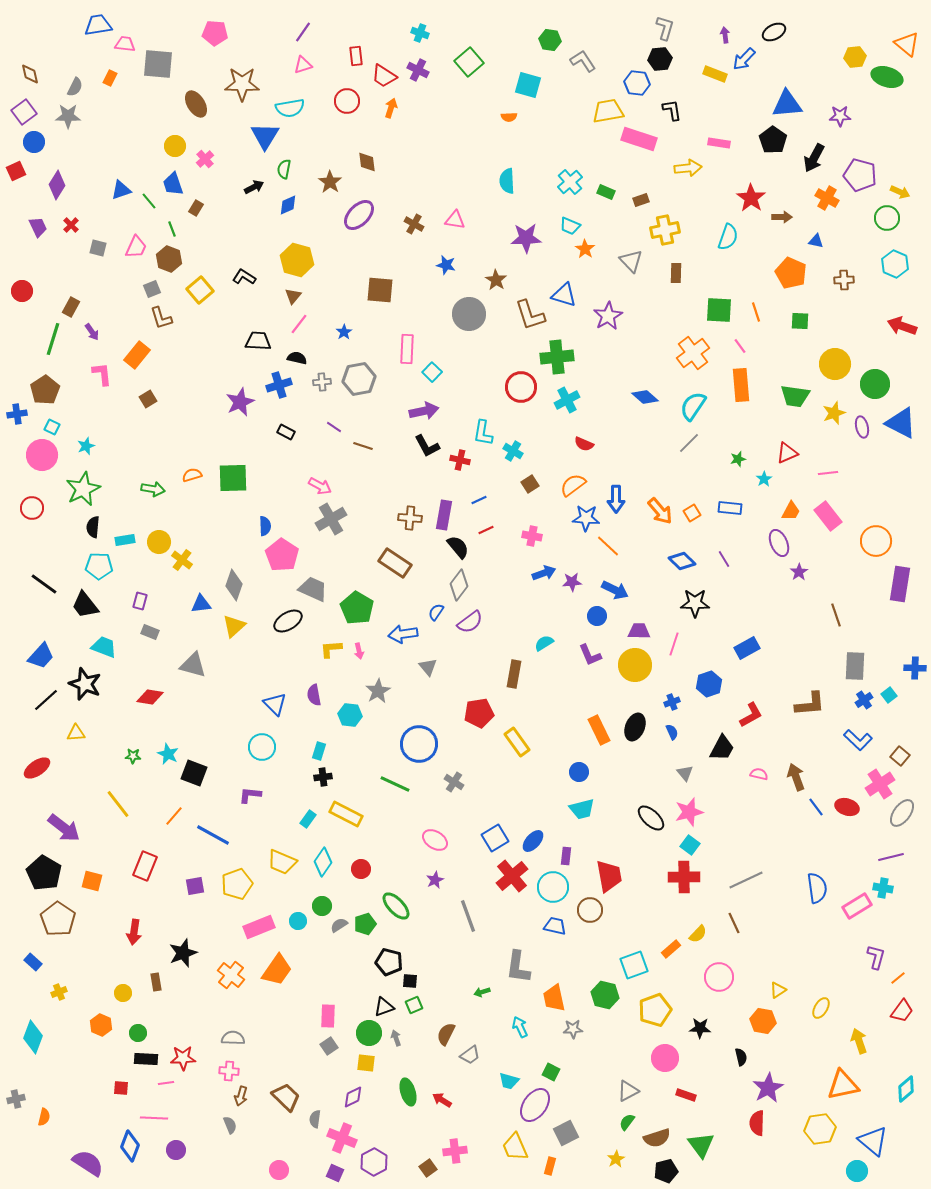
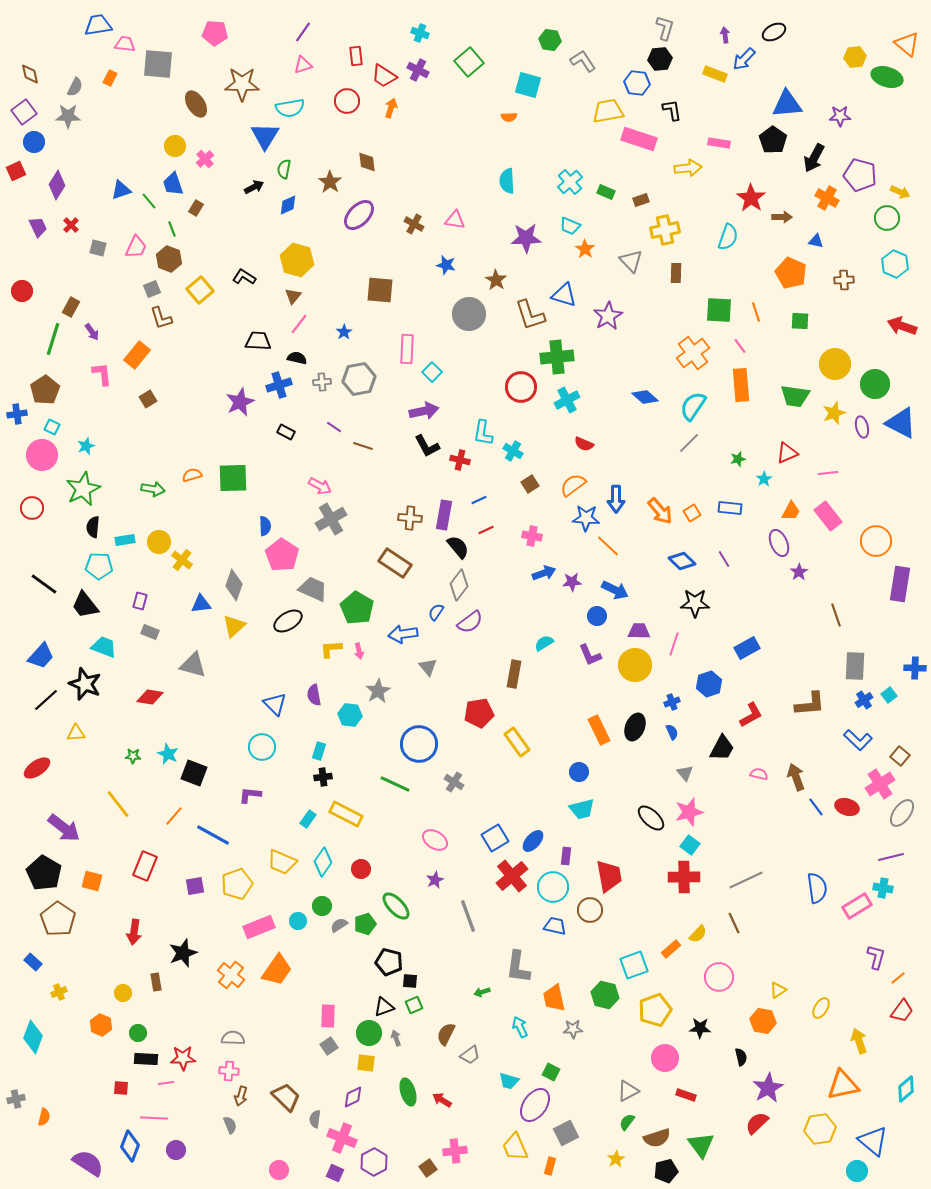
red semicircle at (757, 1123): rotated 45 degrees clockwise
